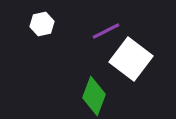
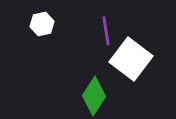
purple line: rotated 72 degrees counterclockwise
green diamond: rotated 12 degrees clockwise
